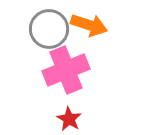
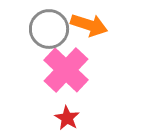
pink cross: rotated 24 degrees counterclockwise
red star: moved 2 px left, 1 px up
